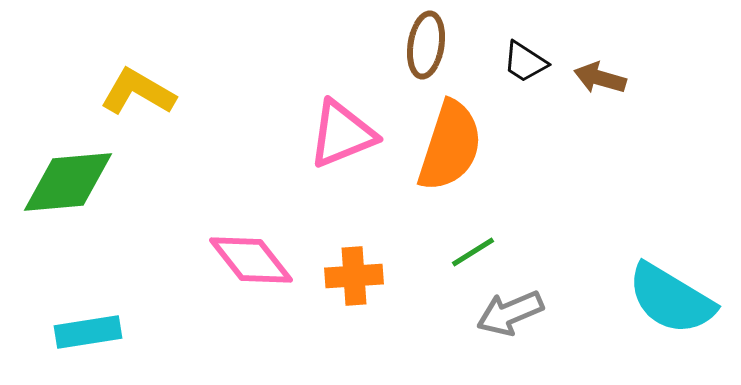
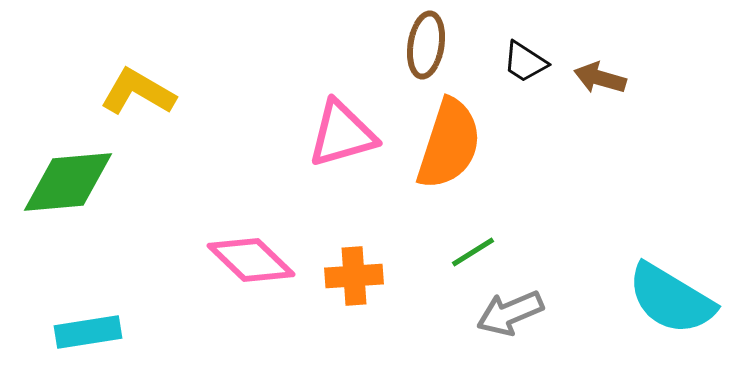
pink triangle: rotated 6 degrees clockwise
orange semicircle: moved 1 px left, 2 px up
pink diamond: rotated 8 degrees counterclockwise
